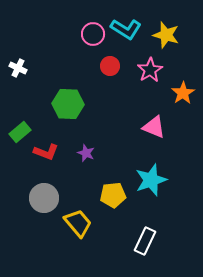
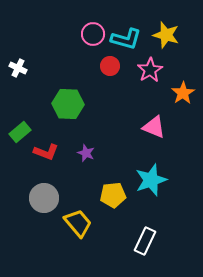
cyan L-shape: moved 10 px down; rotated 16 degrees counterclockwise
